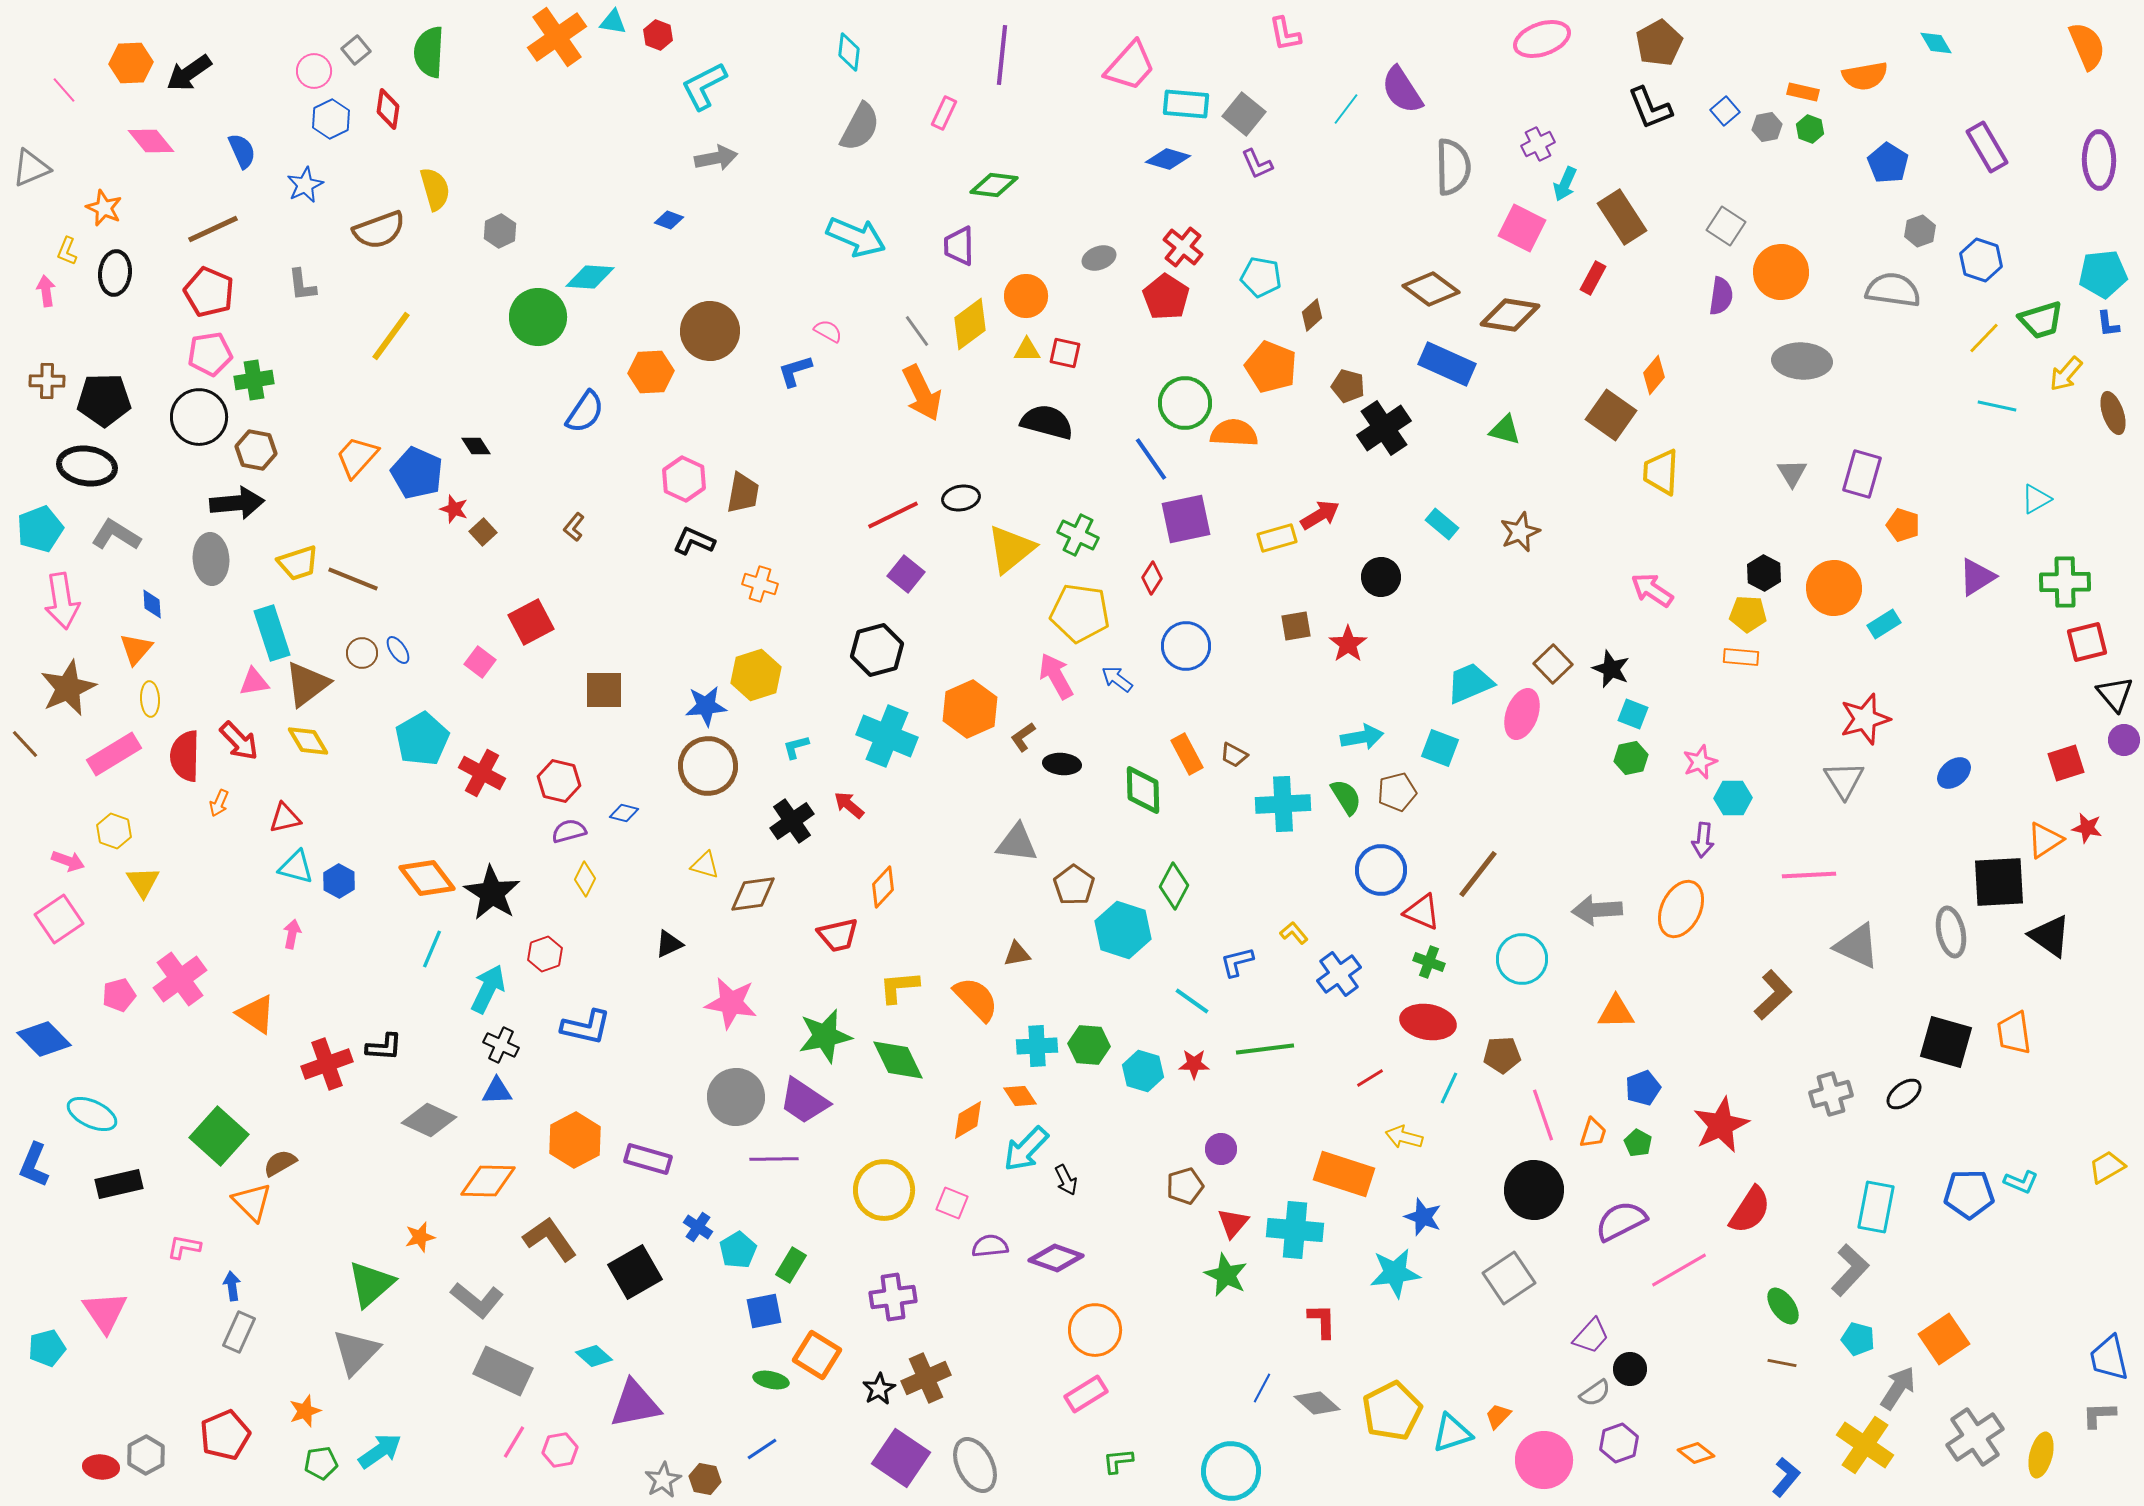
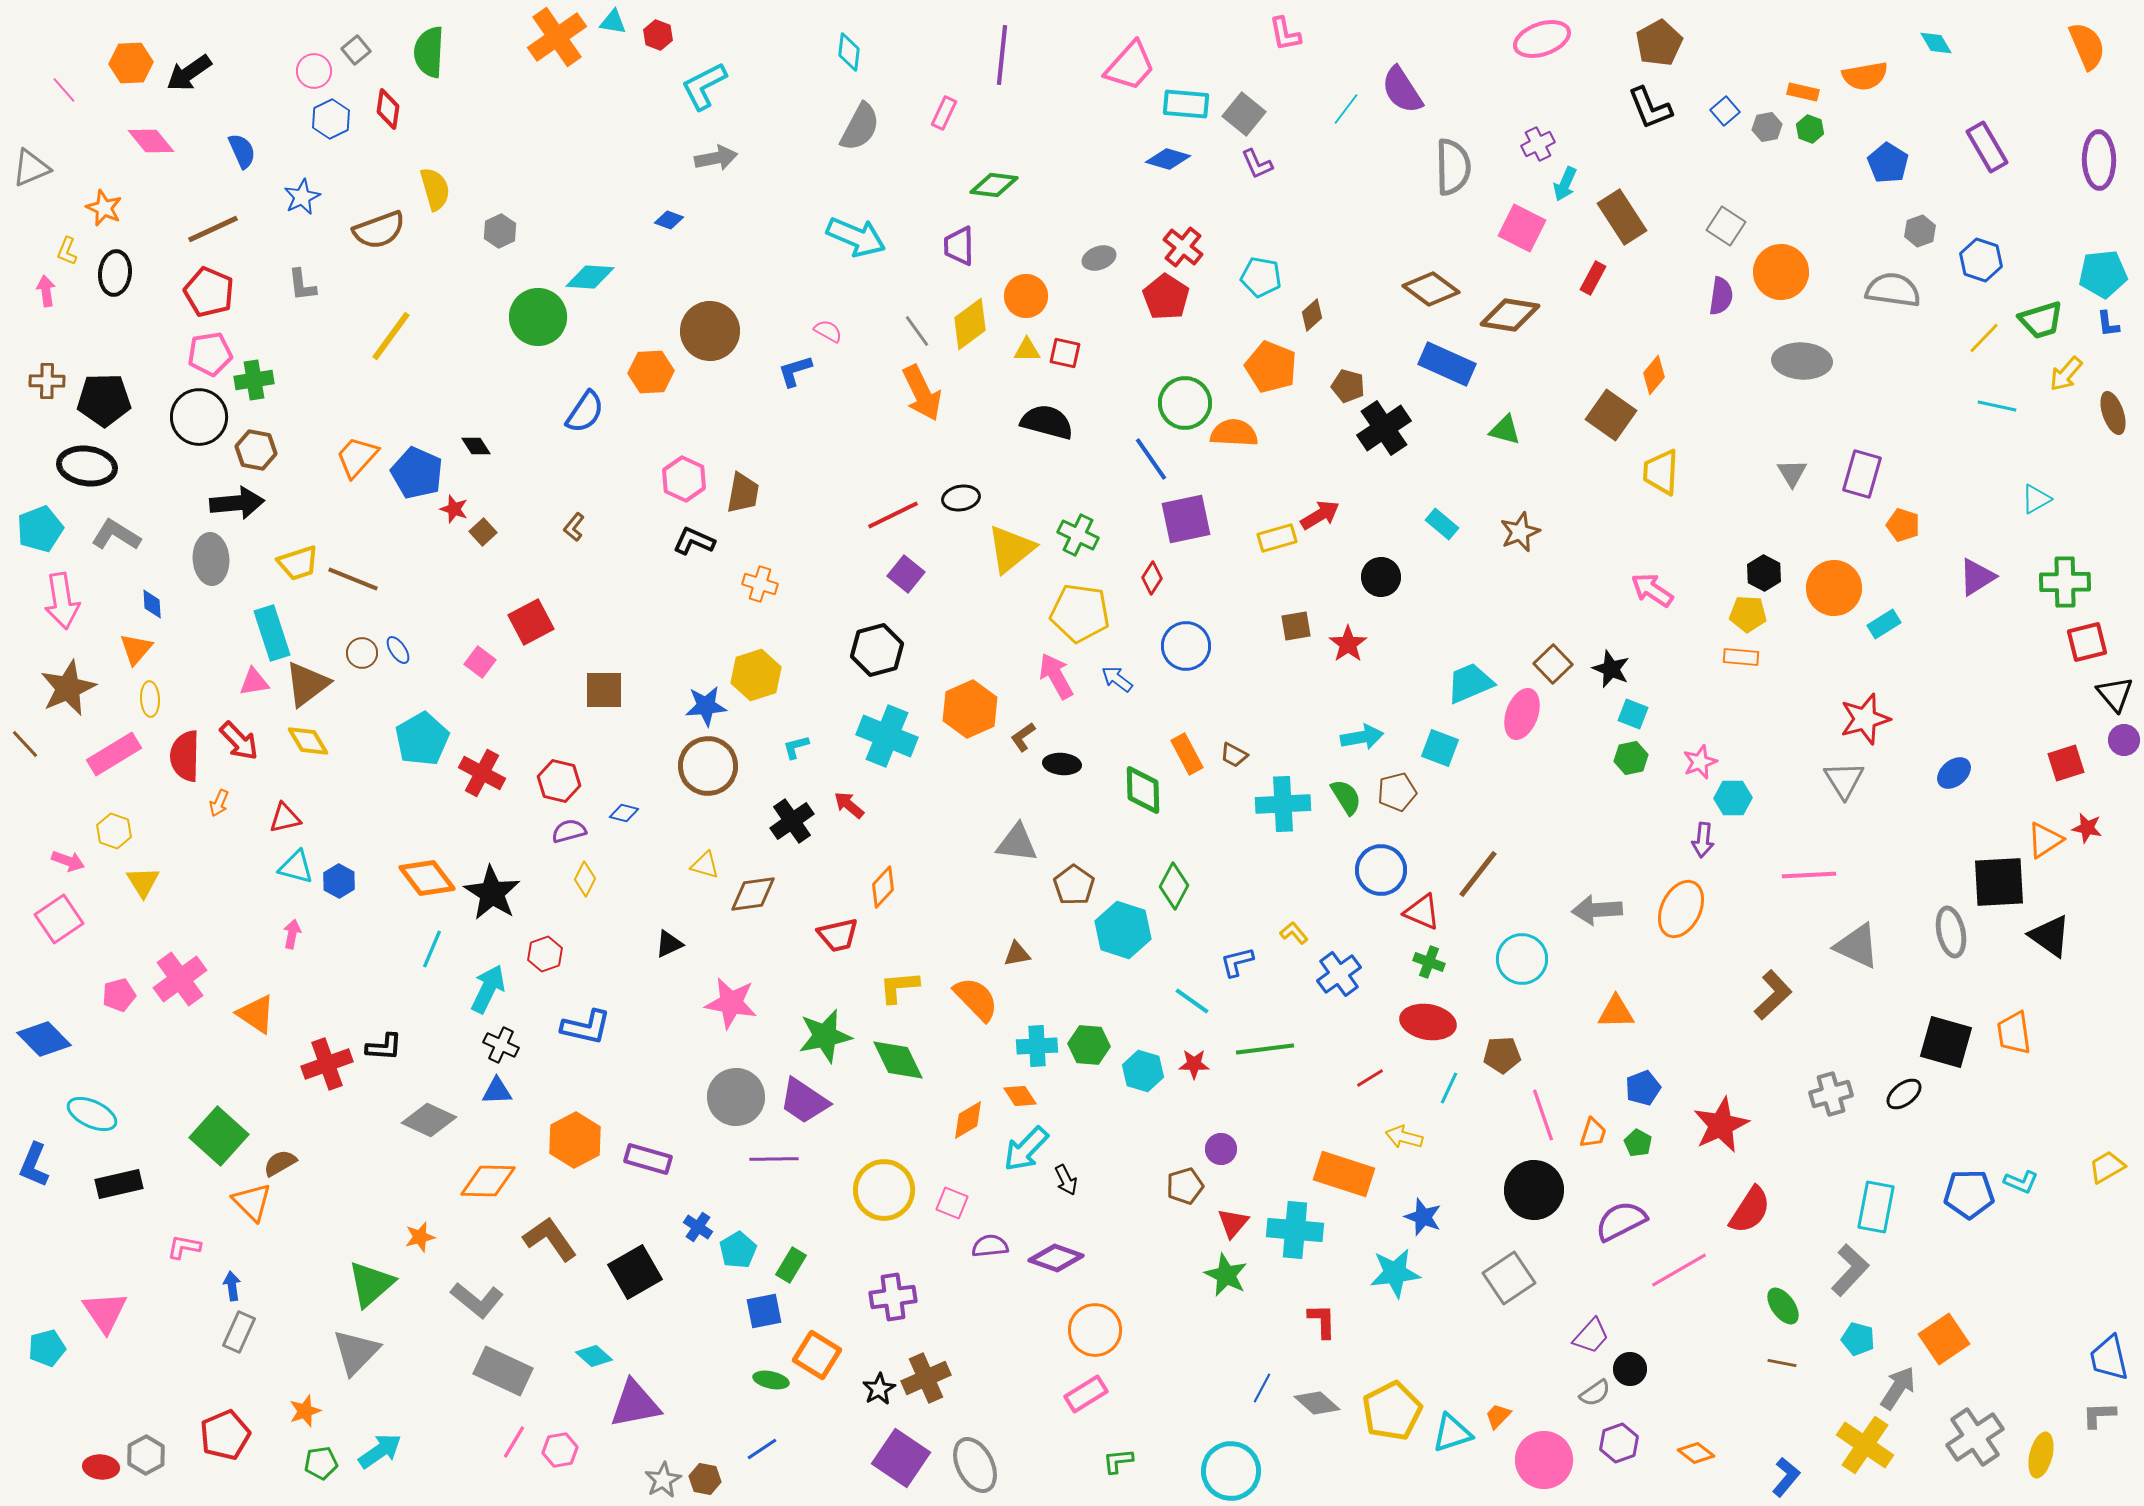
blue star at (305, 185): moved 3 px left, 12 px down
